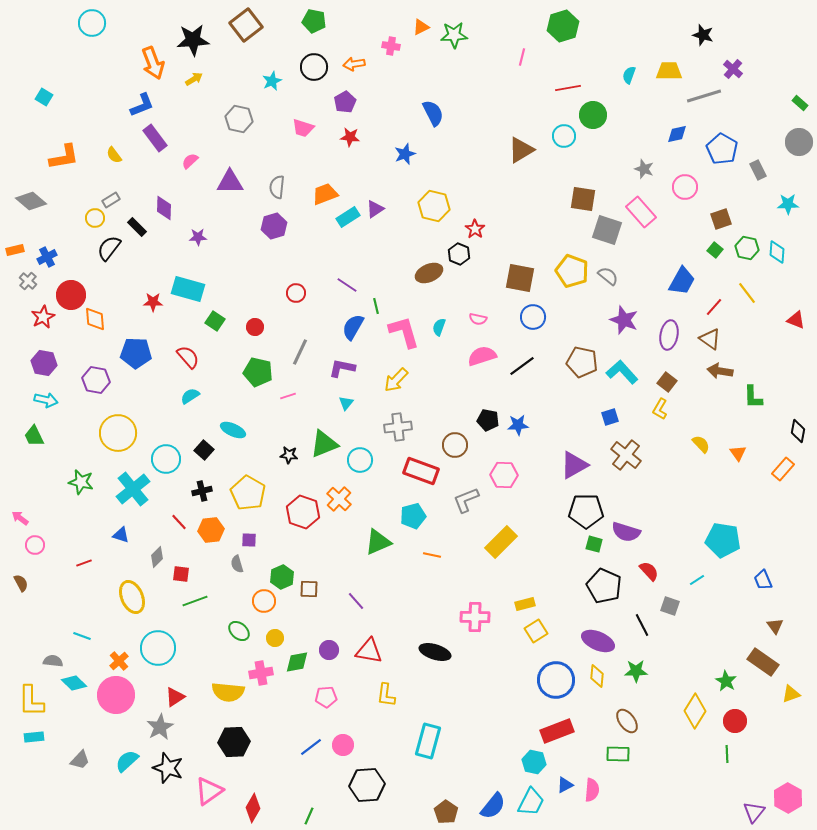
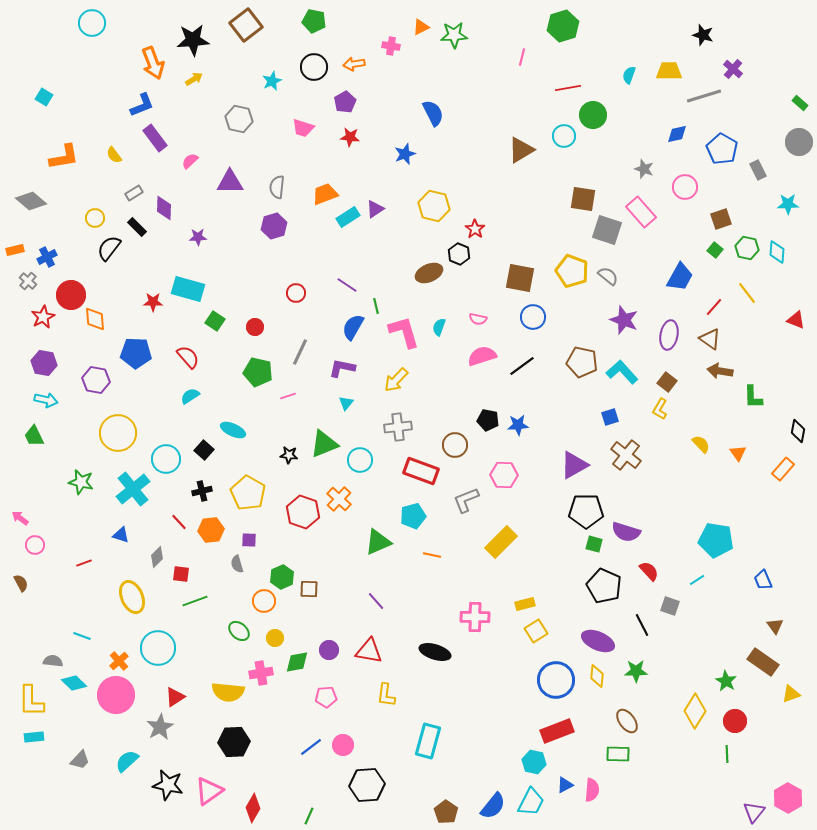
gray rectangle at (111, 200): moved 23 px right, 7 px up
blue trapezoid at (682, 281): moved 2 px left, 4 px up
cyan pentagon at (723, 540): moved 7 px left
purple line at (356, 601): moved 20 px right
black star at (168, 768): moved 17 px down; rotated 8 degrees counterclockwise
